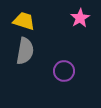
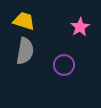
pink star: moved 9 px down
purple circle: moved 6 px up
